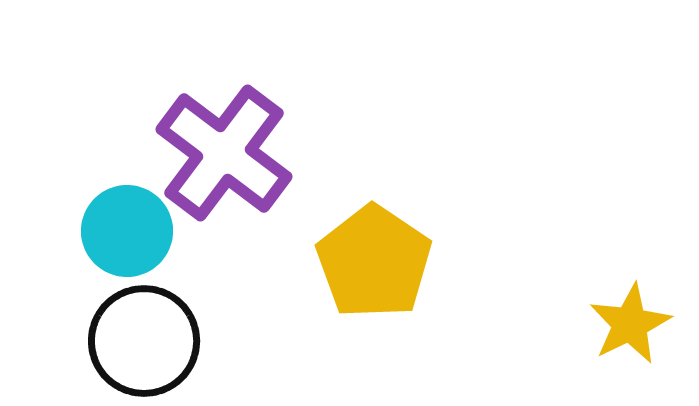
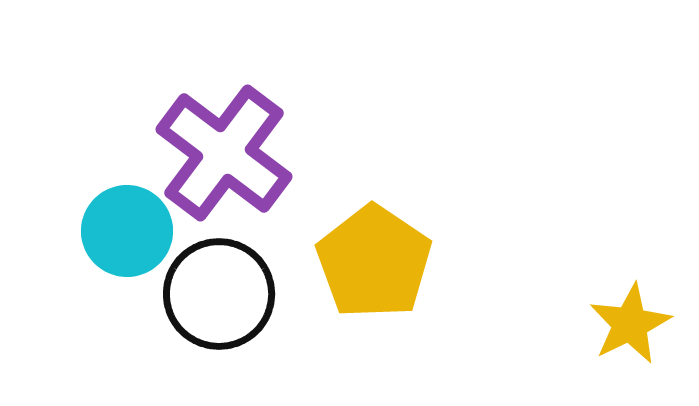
black circle: moved 75 px right, 47 px up
